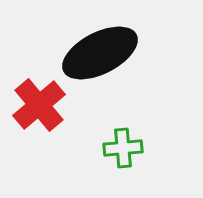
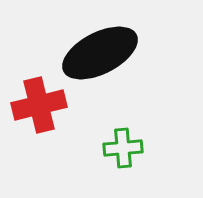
red cross: rotated 26 degrees clockwise
